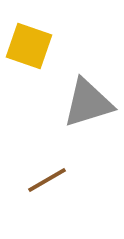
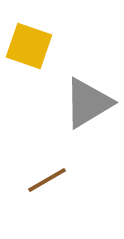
gray triangle: rotated 14 degrees counterclockwise
